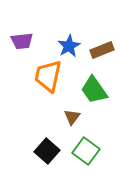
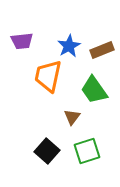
green square: moved 1 px right; rotated 36 degrees clockwise
